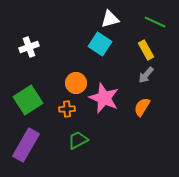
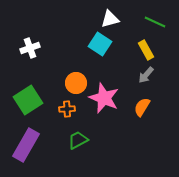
white cross: moved 1 px right, 1 px down
